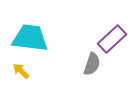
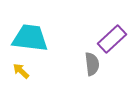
gray semicircle: rotated 25 degrees counterclockwise
